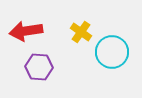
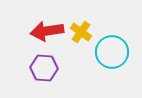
red arrow: moved 21 px right
purple hexagon: moved 5 px right, 1 px down
